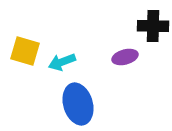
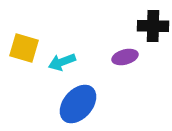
yellow square: moved 1 px left, 3 px up
blue ellipse: rotated 57 degrees clockwise
